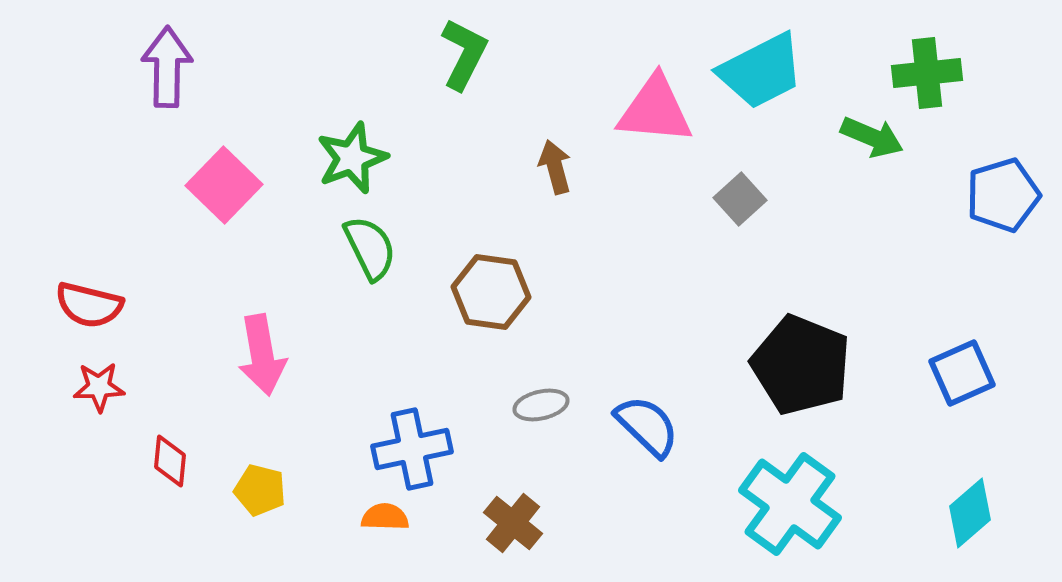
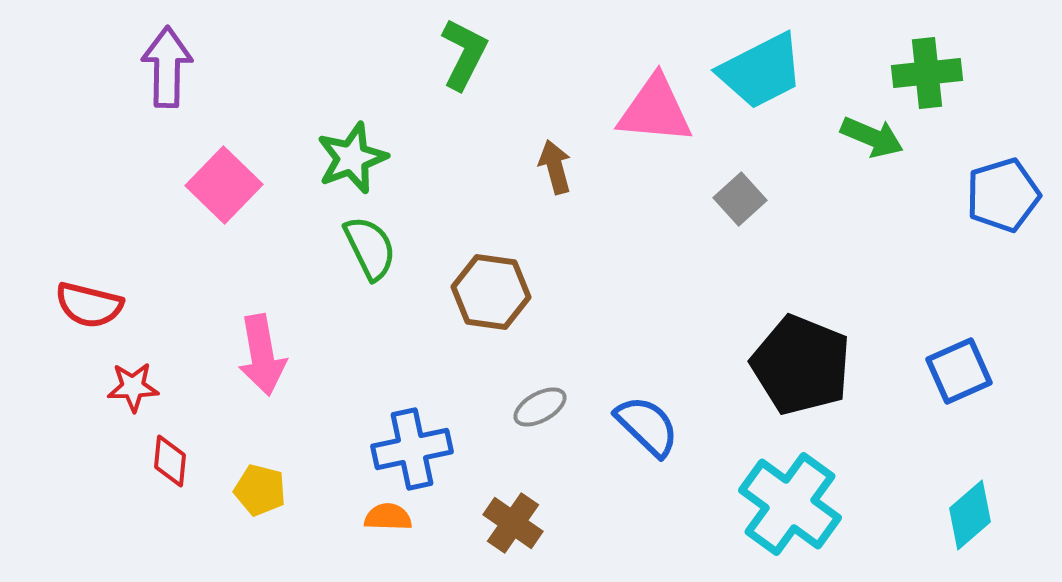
blue square: moved 3 px left, 2 px up
red star: moved 34 px right
gray ellipse: moved 1 px left, 2 px down; rotated 16 degrees counterclockwise
cyan diamond: moved 2 px down
orange semicircle: moved 3 px right
brown cross: rotated 4 degrees counterclockwise
